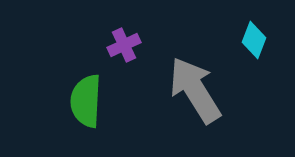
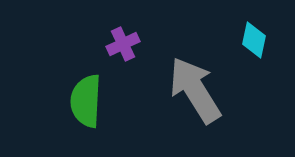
cyan diamond: rotated 9 degrees counterclockwise
purple cross: moved 1 px left, 1 px up
